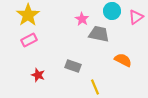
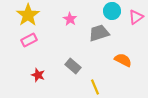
pink star: moved 12 px left
gray trapezoid: moved 1 px up; rotated 30 degrees counterclockwise
gray rectangle: rotated 21 degrees clockwise
